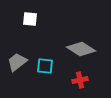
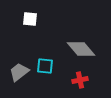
gray diamond: rotated 16 degrees clockwise
gray trapezoid: moved 2 px right, 10 px down
